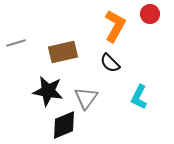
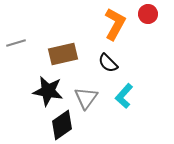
red circle: moved 2 px left
orange L-shape: moved 2 px up
brown rectangle: moved 2 px down
black semicircle: moved 2 px left
cyan L-shape: moved 15 px left, 1 px up; rotated 15 degrees clockwise
black diamond: moved 2 px left; rotated 12 degrees counterclockwise
